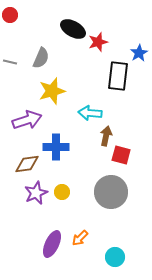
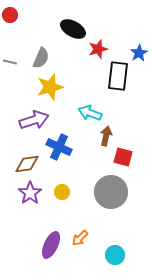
red star: moved 7 px down
yellow star: moved 2 px left, 4 px up
cyan arrow: rotated 15 degrees clockwise
purple arrow: moved 7 px right
blue cross: moved 3 px right; rotated 25 degrees clockwise
red square: moved 2 px right, 2 px down
purple star: moved 6 px left; rotated 10 degrees counterclockwise
purple ellipse: moved 1 px left, 1 px down
cyan circle: moved 2 px up
